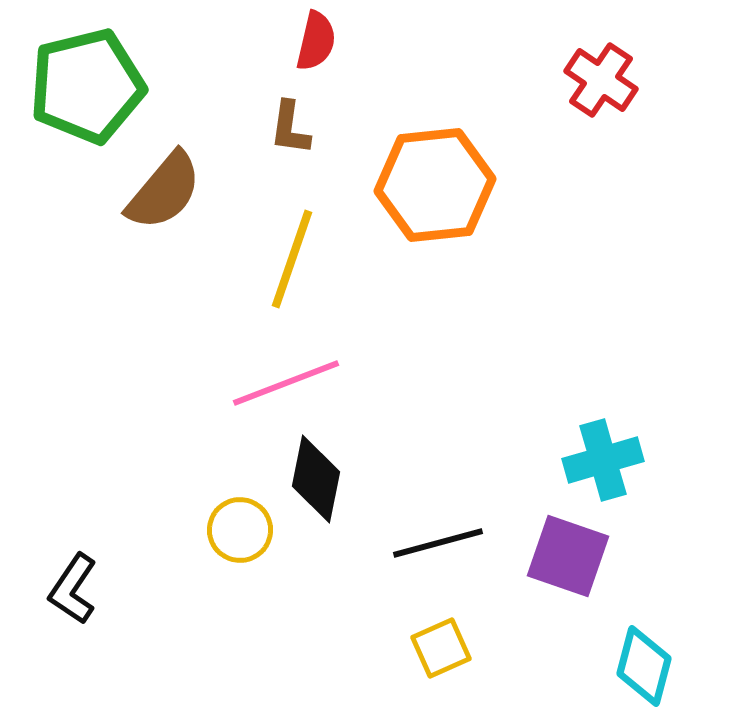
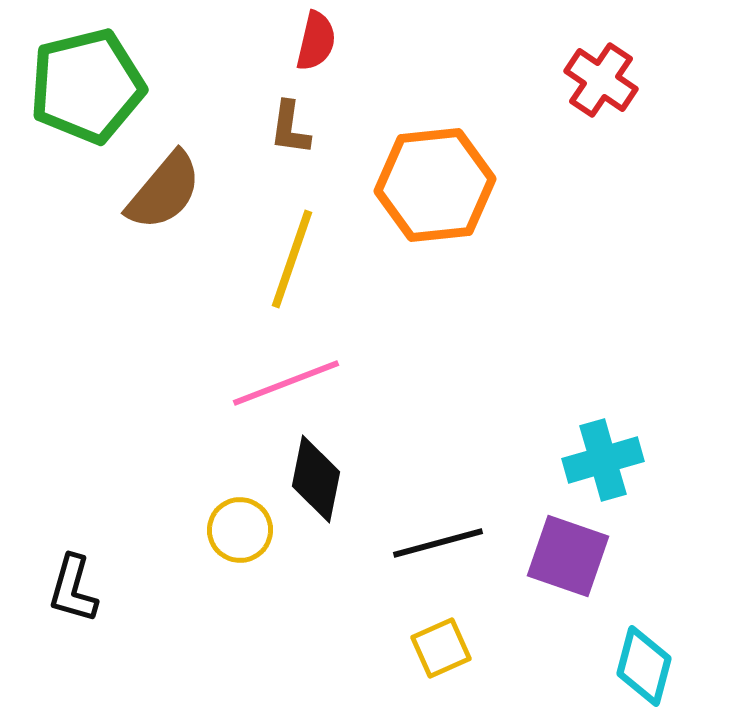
black L-shape: rotated 18 degrees counterclockwise
